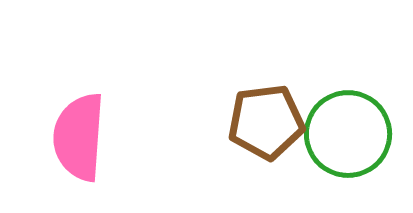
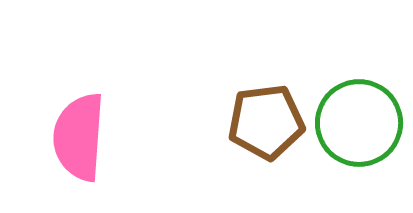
green circle: moved 11 px right, 11 px up
